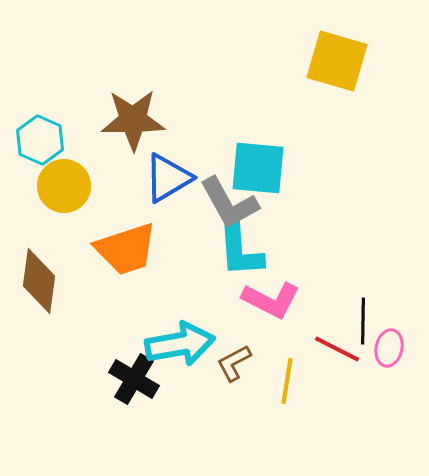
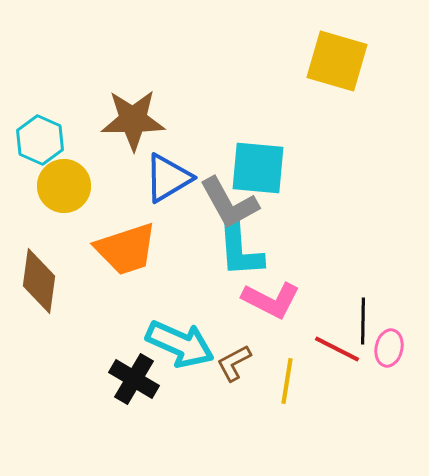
cyan arrow: rotated 34 degrees clockwise
